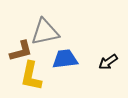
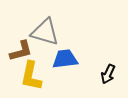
gray triangle: rotated 28 degrees clockwise
black arrow: moved 12 px down; rotated 30 degrees counterclockwise
